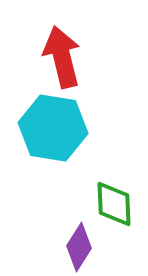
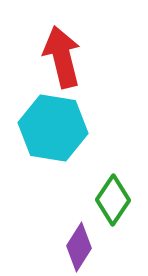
green diamond: moved 1 px left, 4 px up; rotated 36 degrees clockwise
